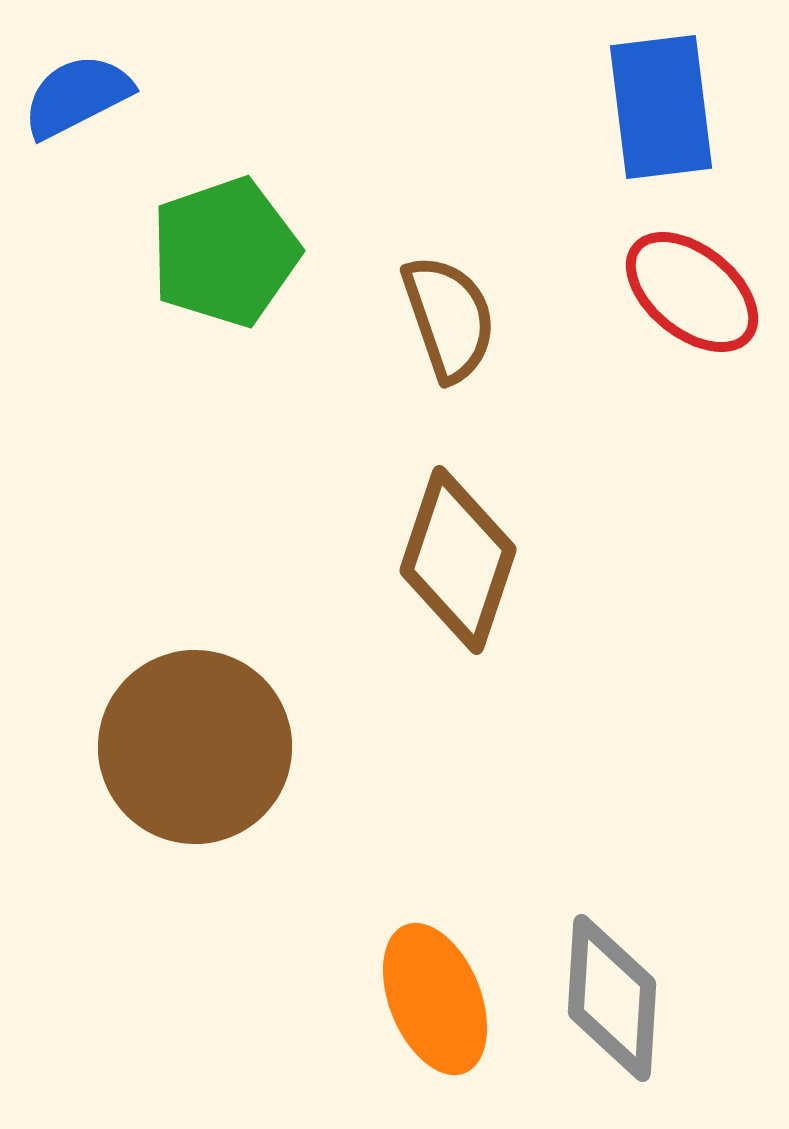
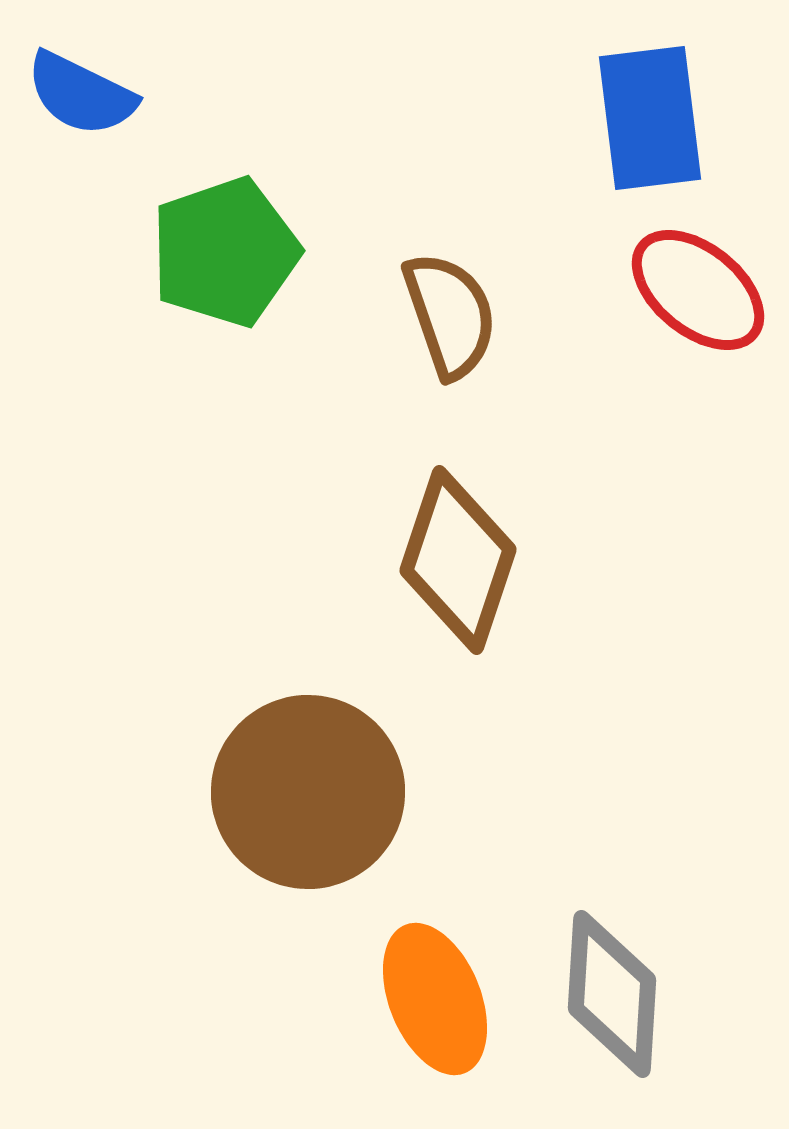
blue semicircle: moved 4 px right, 2 px up; rotated 127 degrees counterclockwise
blue rectangle: moved 11 px left, 11 px down
red ellipse: moved 6 px right, 2 px up
brown semicircle: moved 1 px right, 3 px up
brown circle: moved 113 px right, 45 px down
gray diamond: moved 4 px up
